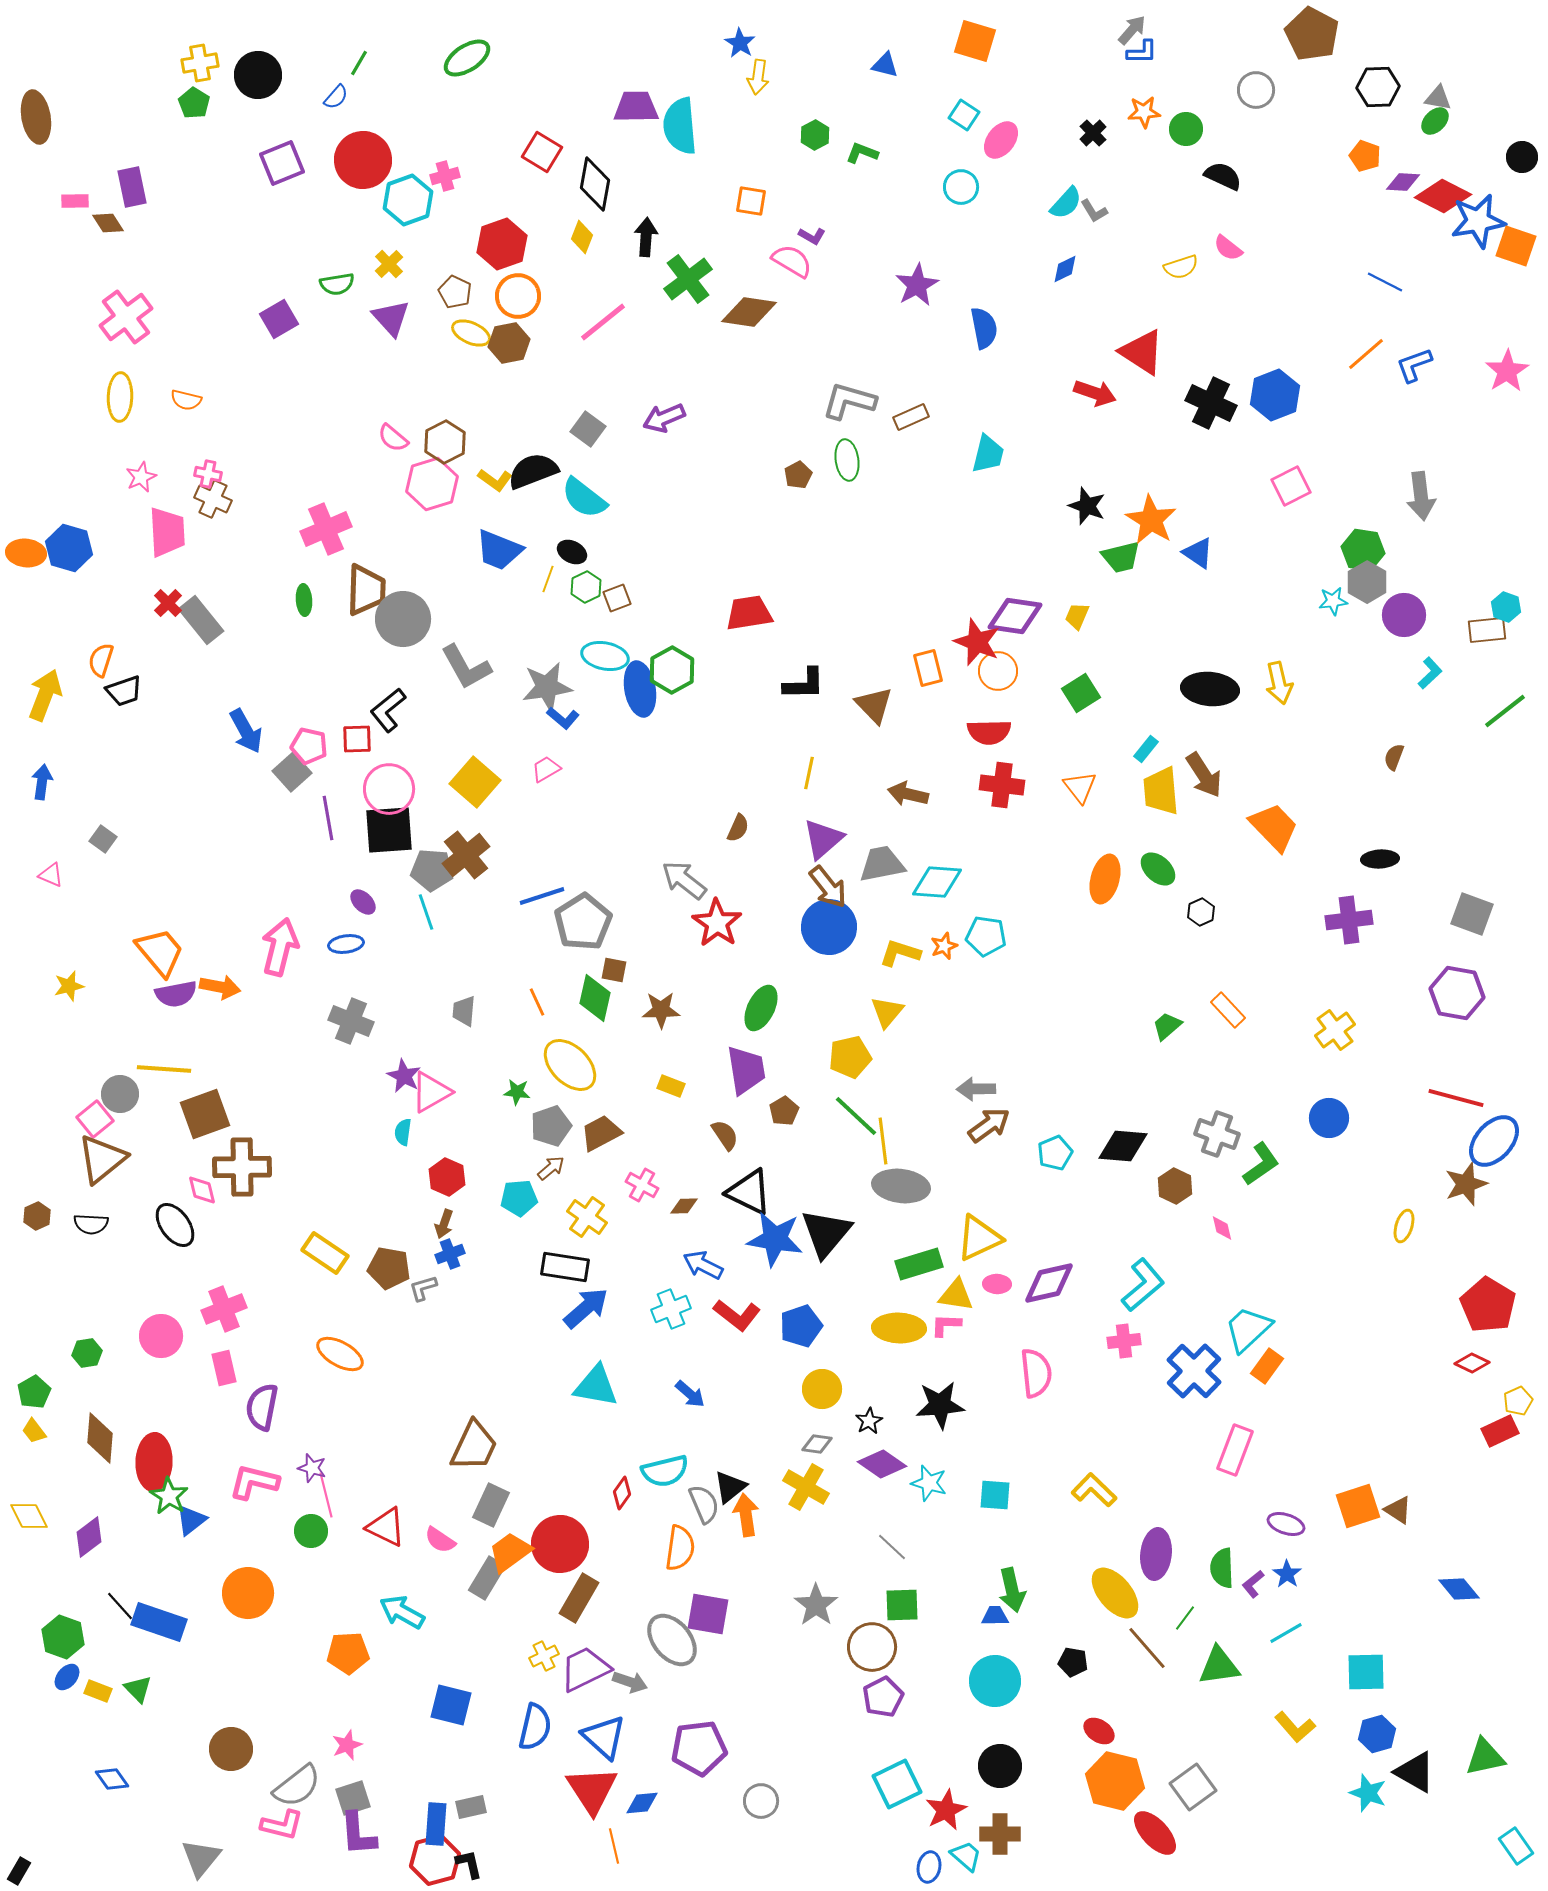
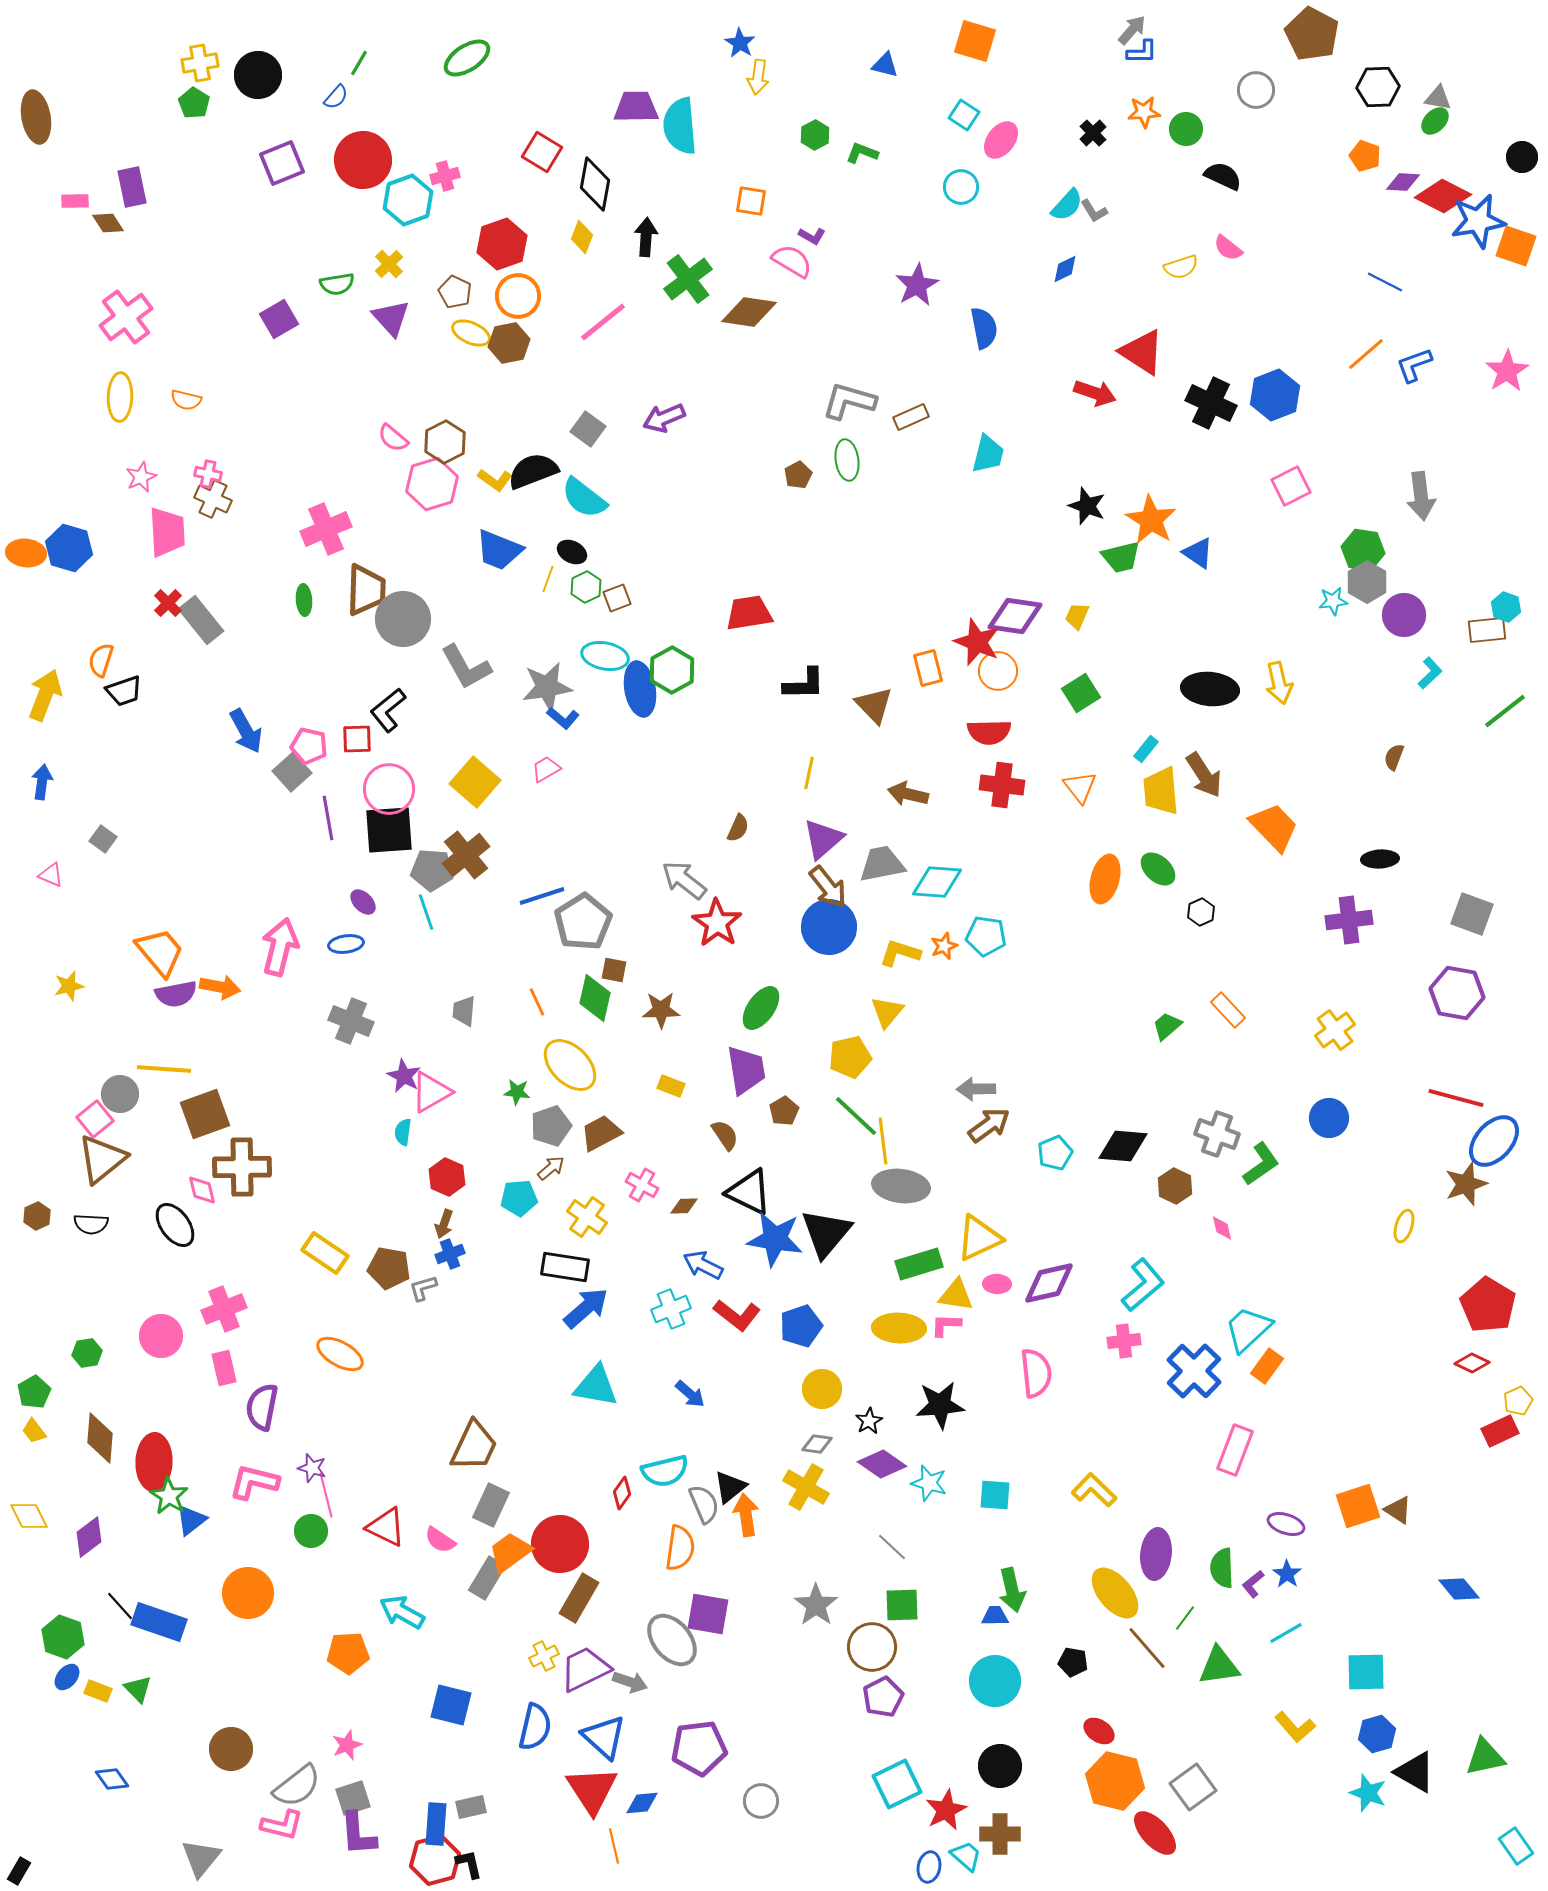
cyan semicircle at (1066, 203): moved 1 px right, 2 px down
green ellipse at (761, 1008): rotated 9 degrees clockwise
